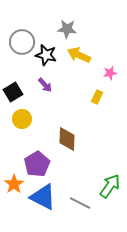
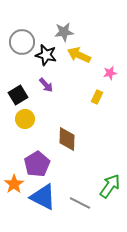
gray star: moved 3 px left, 3 px down; rotated 12 degrees counterclockwise
purple arrow: moved 1 px right
black square: moved 5 px right, 3 px down
yellow circle: moved 3 px right
